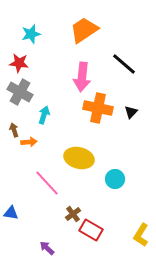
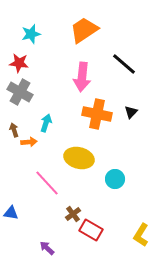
orange cross: moved 1 px left, 6 px down
cyan arrow: moved 2 px right, 8 px down
